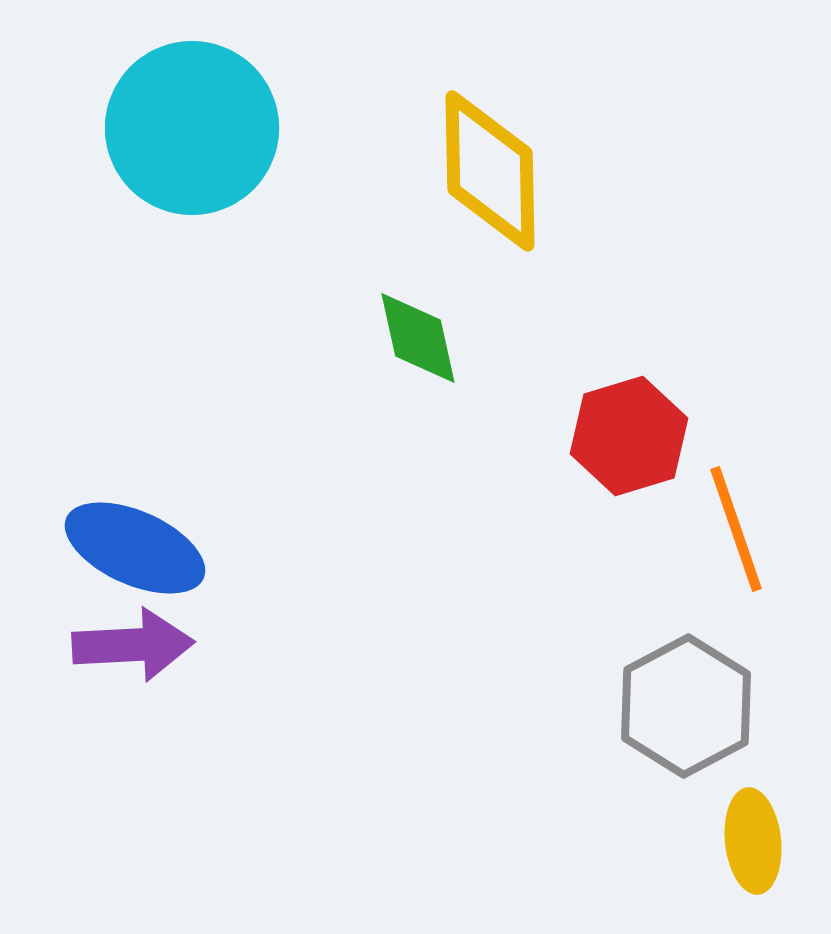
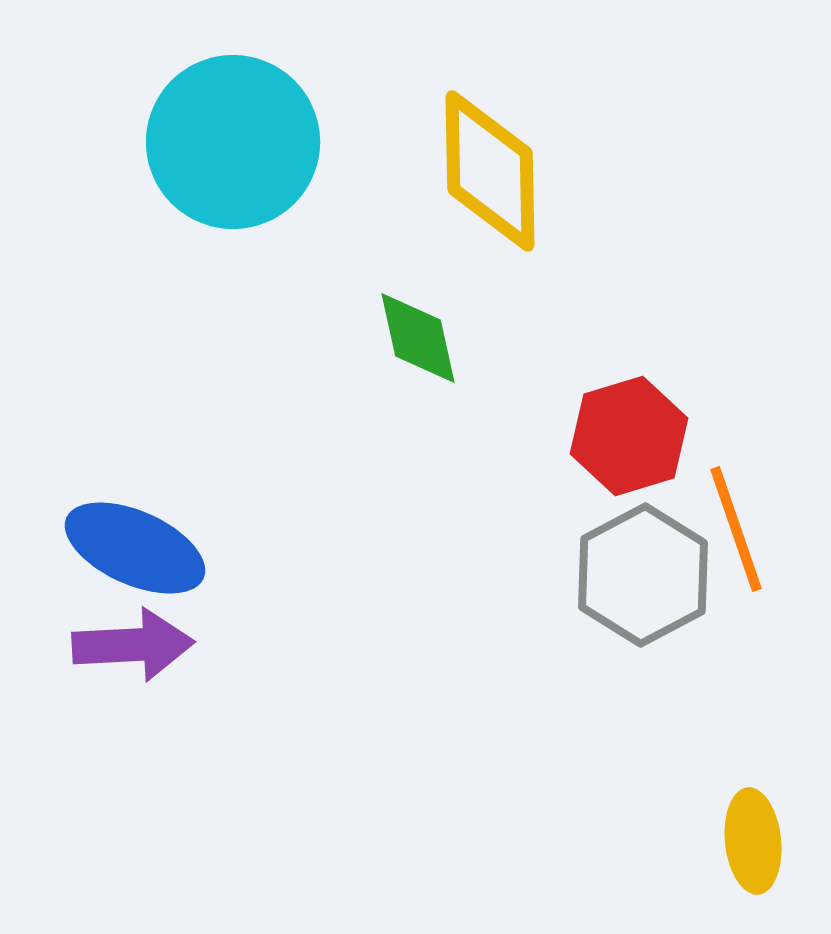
cyan circle: moved 41 px right, 14 px down
gray hexagon: moved 43 px left, 131 px up
